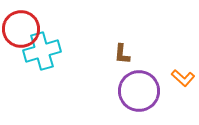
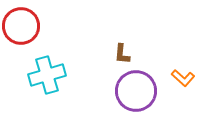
red circle: moved 3 px up
cyan cross: moved 5 px right, 24 px down
purple circle: moved 3 px left
